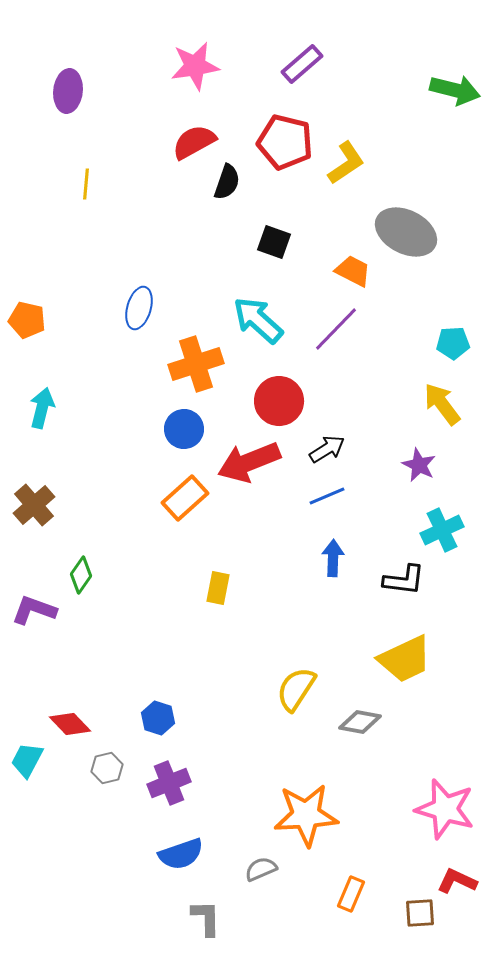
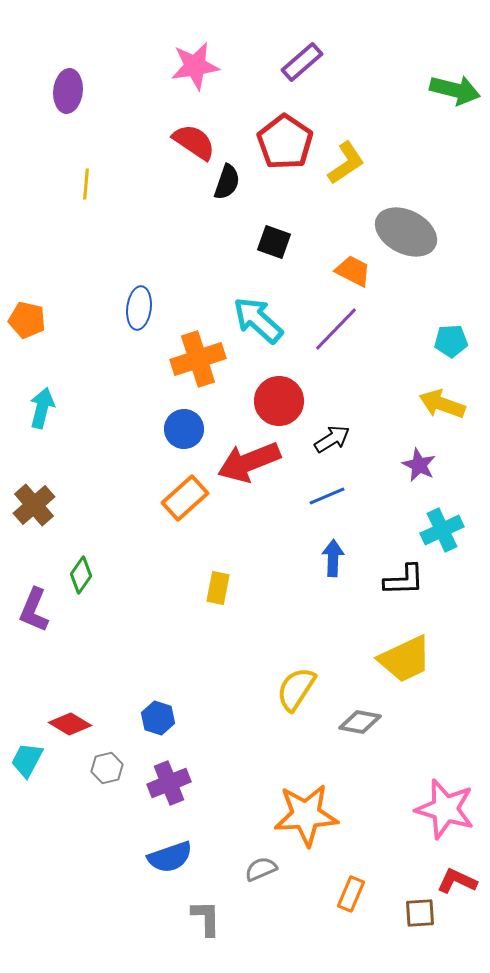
purple rectangle at (302, 64): moved 2 px up
red semicircle at (194, 142): rotated 63 degrees clockwise
red pentagon at (285, 142): rotated 20 degrees clockwise
blue ellipse at (139, 308): rotated 9 degrees counterclockwise
cyan pentagon at (453, 343): moved 2 px left, 2 px up
orange cross at (196, 364): moved 2 px right, 5 px up
yellow arrow at (442, 404): rotated 33 degrees counterclockwise
black arrow at (327, 449): moved 5 px right, 10 px up
black L-shape at (404, 580): rotated 9 degrees counterclockwise
purple L-shape at (34, 610): rotated 87 degrees counterclockwise
red diamond at (70, 724): rotated 15 degrees counterclockwise
blue semicircle at (181, 854): moved 11 px left, 3 px down
